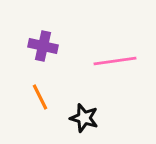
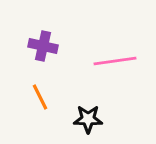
black star: moved 4 px right, 1 px down; rotated 16 degrees counterclockwise
